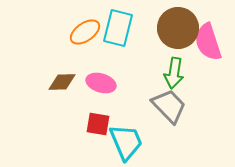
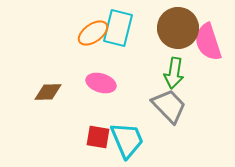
orange ellipse: moved 8 px right, 1 px down
brown diamond: moved 14 px left, 10 px down
red square: moved 13 px down
cyan trapezoid: moved 1 px right, 2 px up
